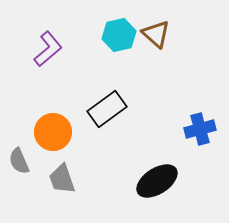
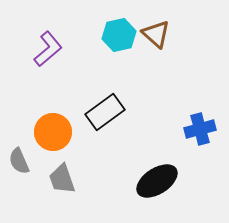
black rectangle: moved 2 px left, 3 px down
